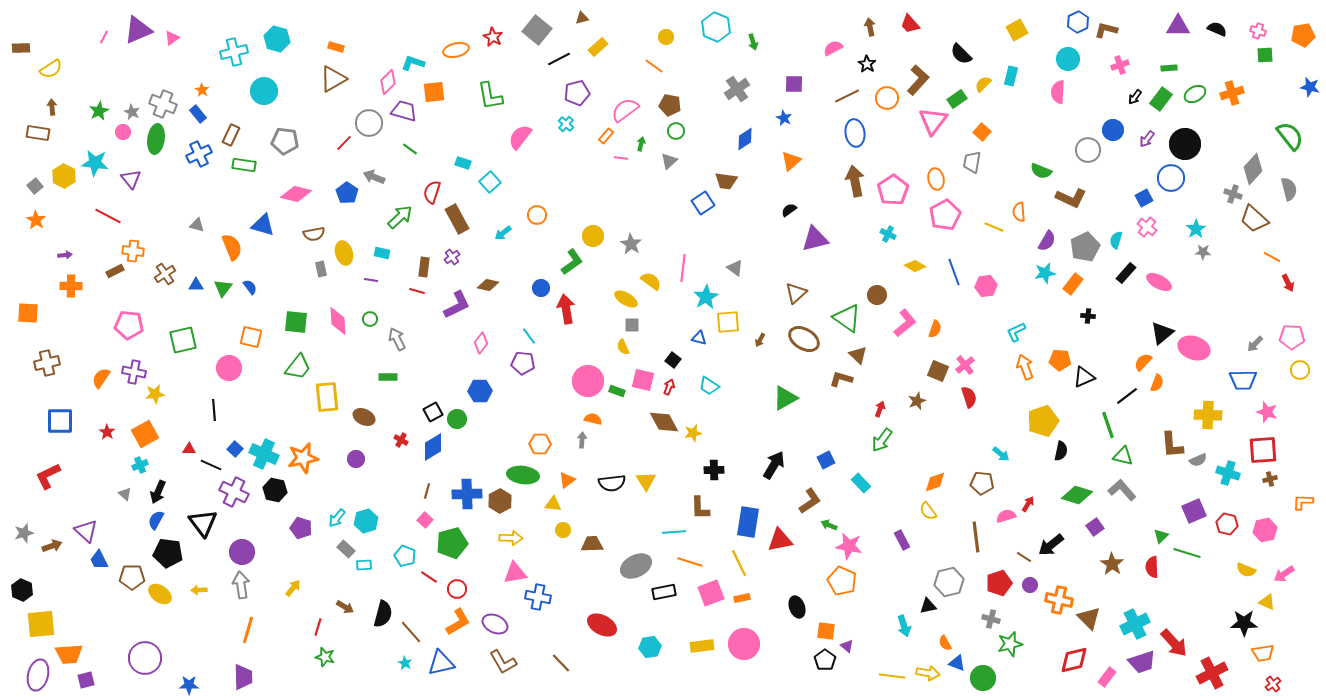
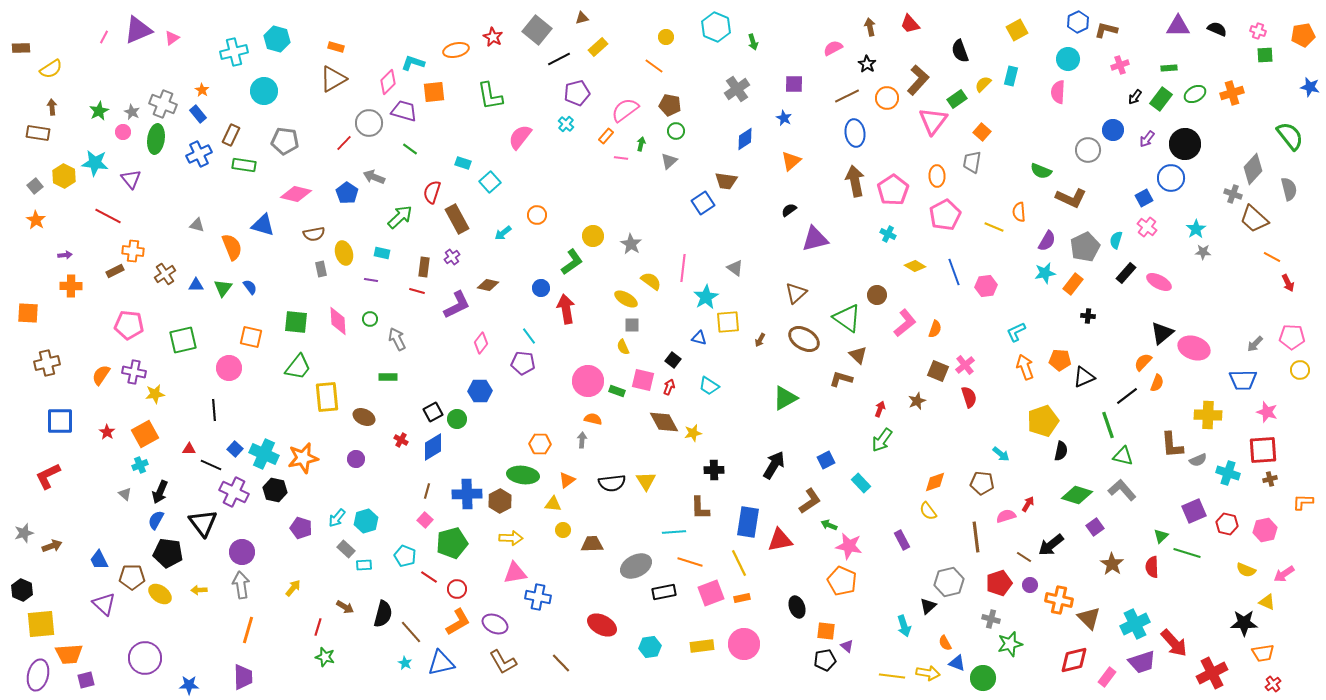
black semicircle at (961, 54): moved 1 px left, 3 px up; rotated 25 degrees clockwise
orange ellipse at (936, 179): moved 1 px right, 3 px up; rotated 10 degrees clockwise
orange semicircle at (101, 378): moved 3 px up
black arrow at (158, 492): moved 2 px right
purple triangle at (86, 531): moved 18 px right, 73 px down
black triangle at (928, 606): rotated 30 degrees counterclockwise
black pentagon at (825, 660): rotated 25 degrees clockwise
